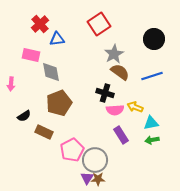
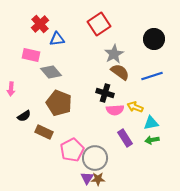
gray diamond: rotated 30 degrees counterclockwise
pink arrow: moved 5 px down
brown pentagon: rotated 30 degrees counterclockwise
purple rectangle: moved 4 px right, 3 px down
gray circle: moved 2 px up
